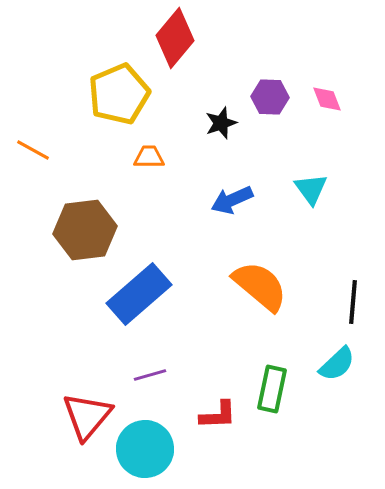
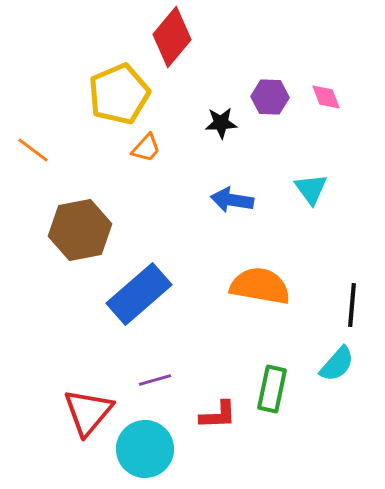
red diamond: moved 3 px left, 1 px up
pink diamond: moved 1 px left, 2 px up
black star: rotated 16 degrees clockwise
orange line: rotated 8 degrees clockwise
orange trapezoid: moved 3 px left, 9 px up; rotated 132 degrees clockwise
blue arrow: rotated 33 degrees clockwise
brown hexagon: moved 5 px left; rotated 4 degrees counterclockwise
orange semicircle: rotated 30 degrees counterclockwise
black line: moved 1 px left, 3 px down
cyan semicircle: rotated 6 degrees counterclockwise
purple line: moved 5 px right, 5 px down
red triangle: moved 1 px right, 4 px up
